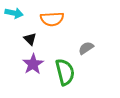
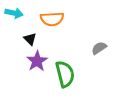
gray semicircle: moved 13 px right
purple star: moved 4 px right, 3 px up
green semicircle: moved 2 px down
